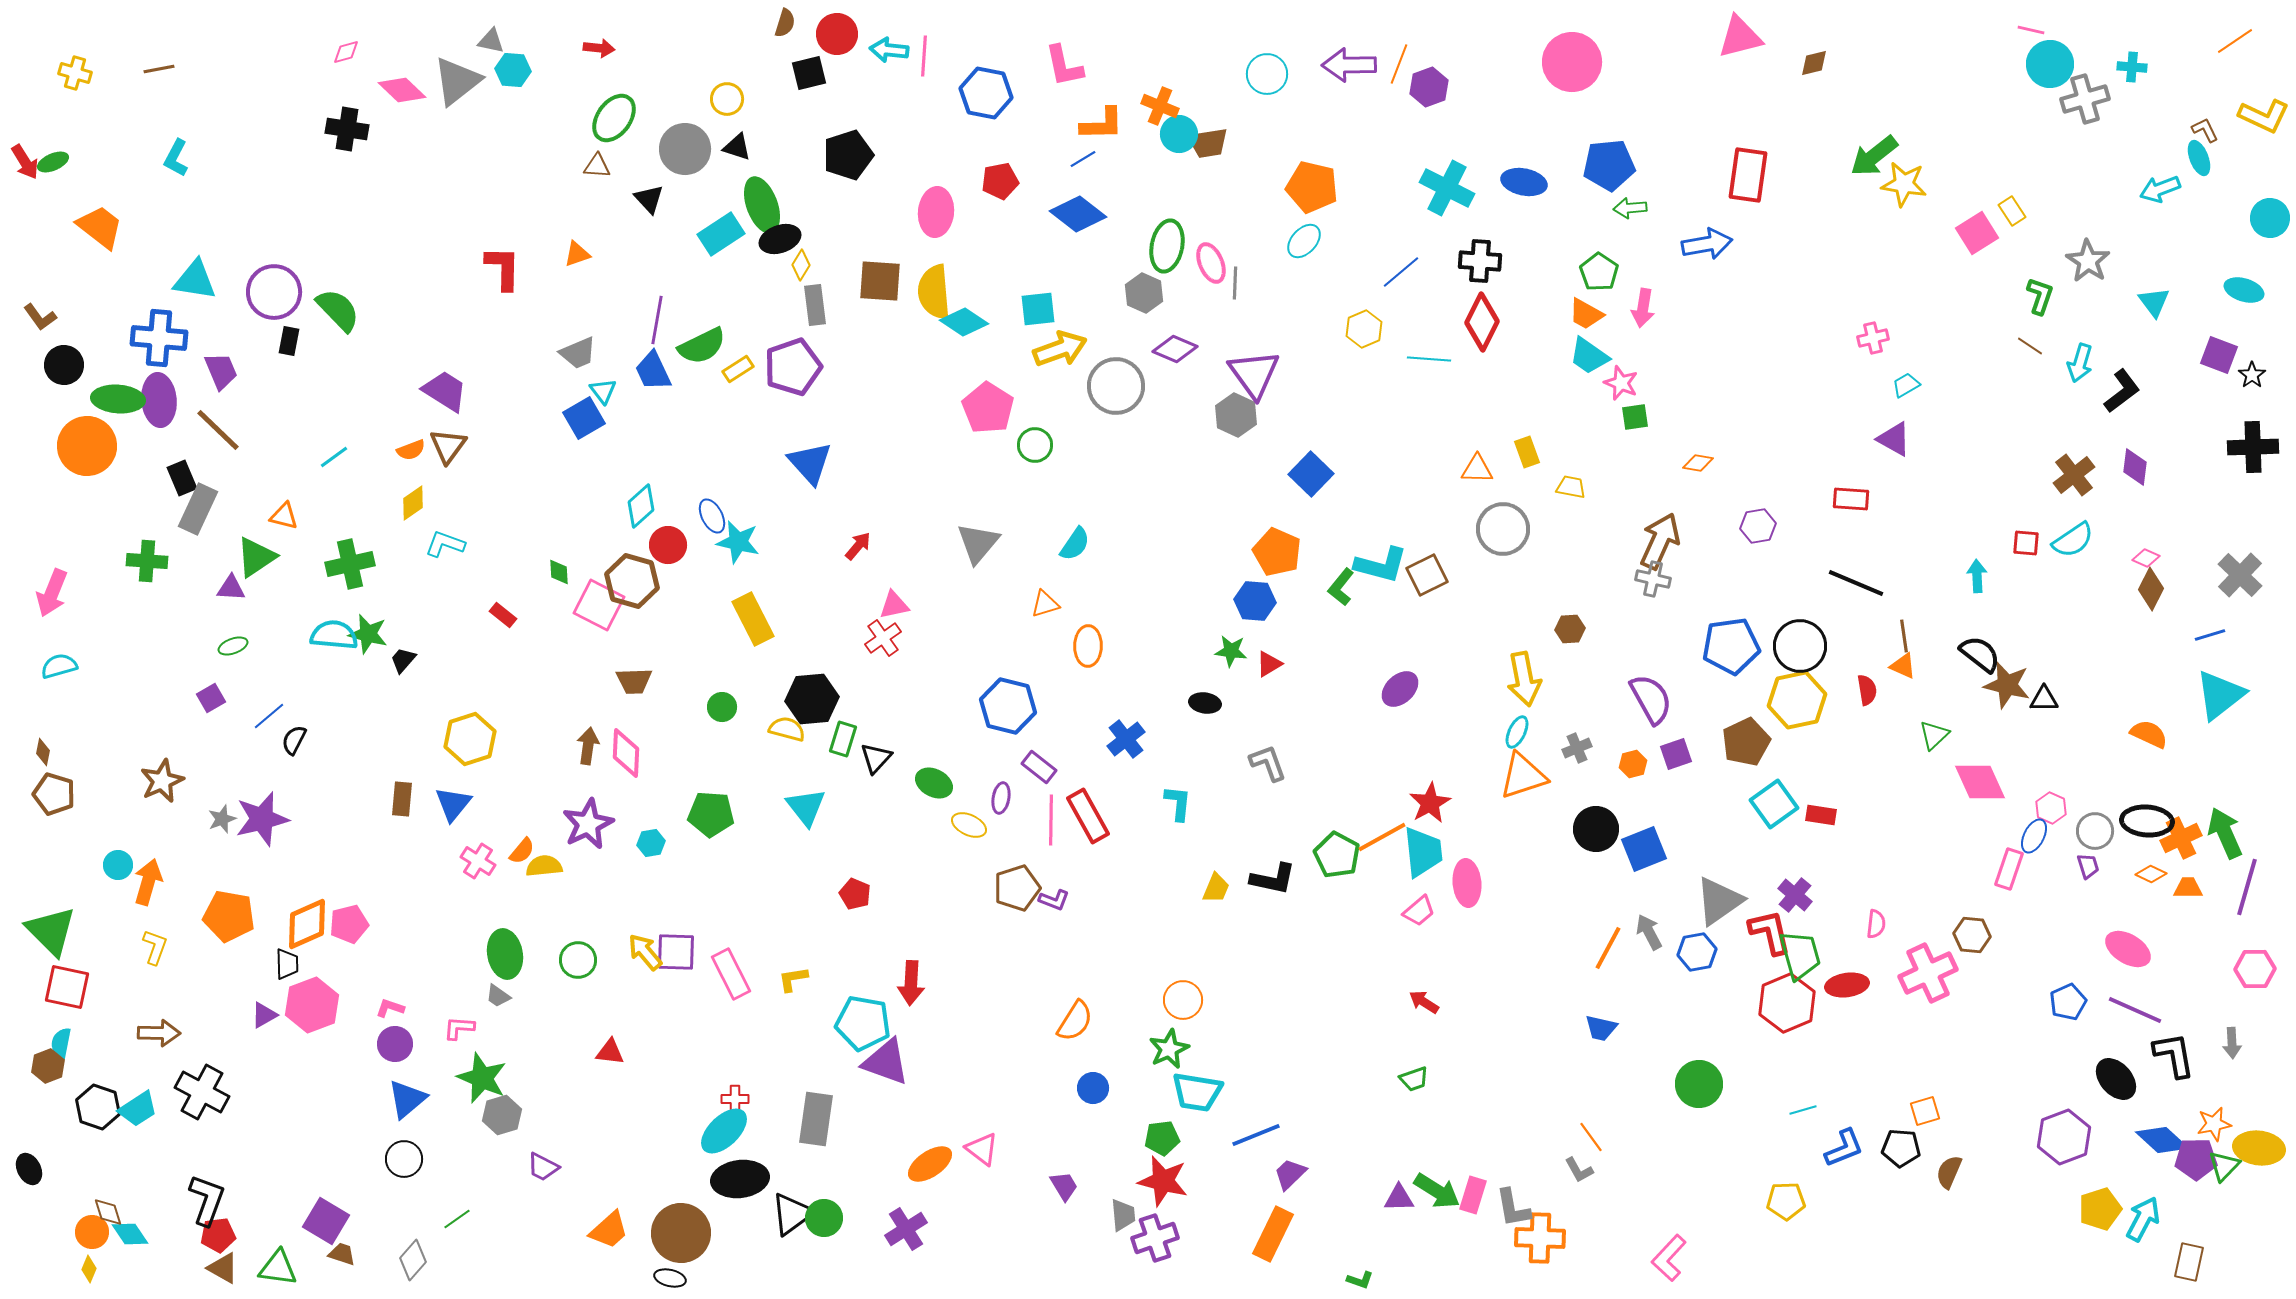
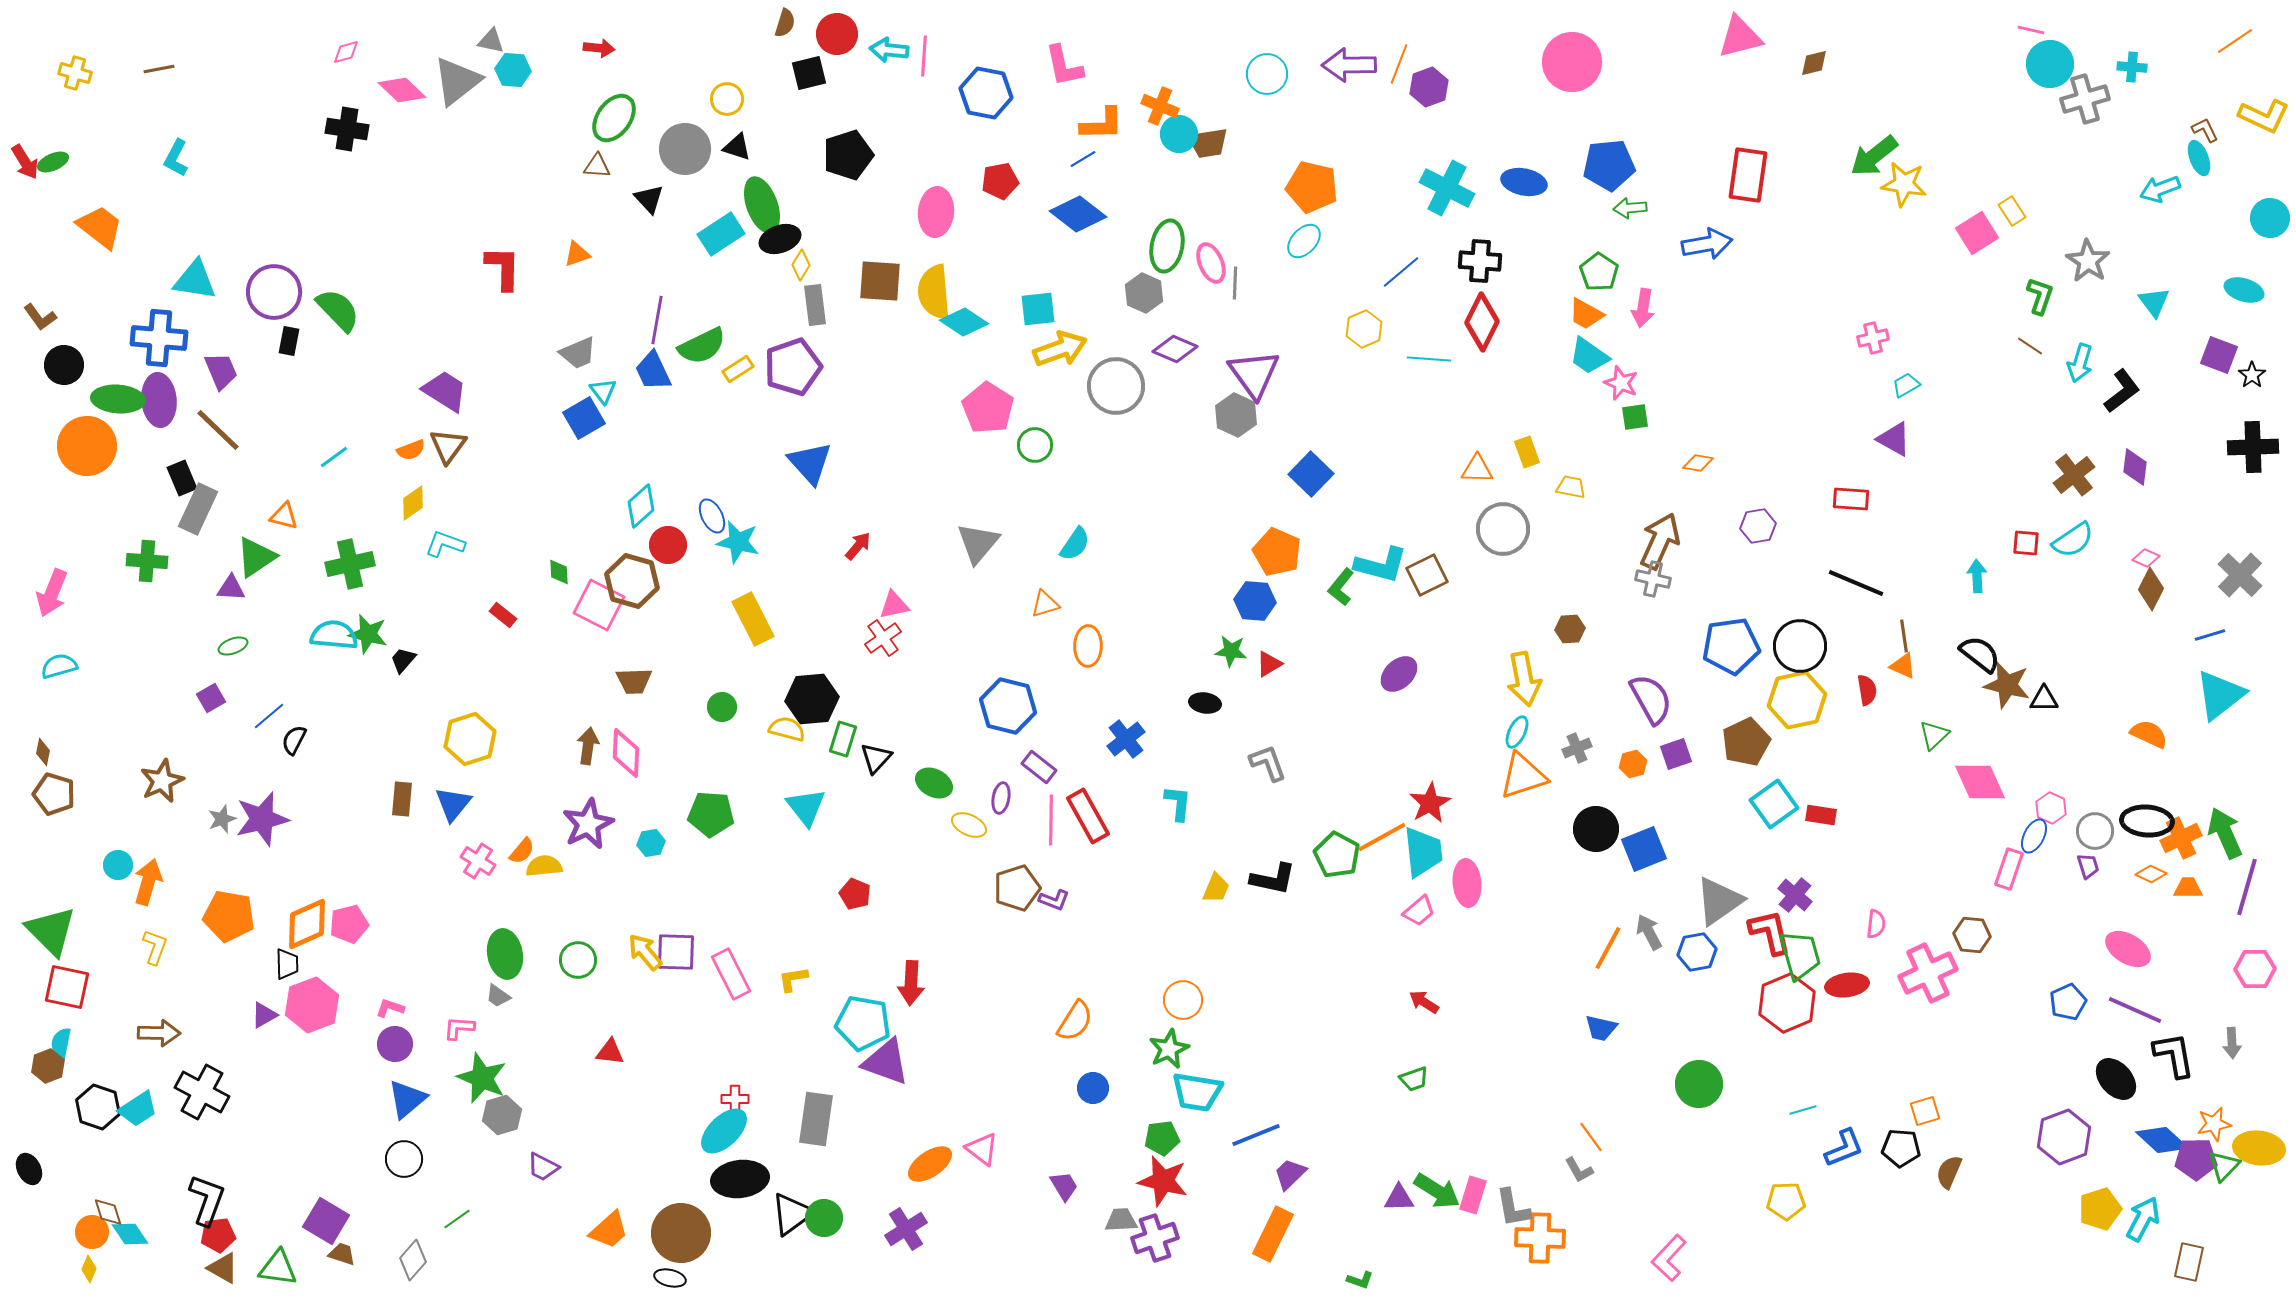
purple ellipse at (1400, 689): moved 1 px left, 15 px up
gray trapezoid at (1123, 1215): moved 2 px left, 5 px down; rotated 88 degrees counterclockwise
